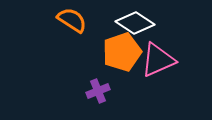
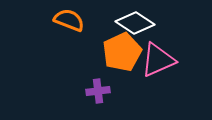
orange semicircle: moved 3 px left; rotated 12 degrees counterclockwise
orange pentagon: rotated 6 degrees counterclockwise
purple cross: rotated 15 degrees clockwise
